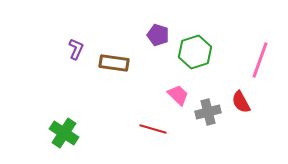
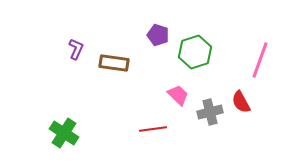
gray cross: moved 2 px right
red line: rotated 24 degrees counterclockwise
